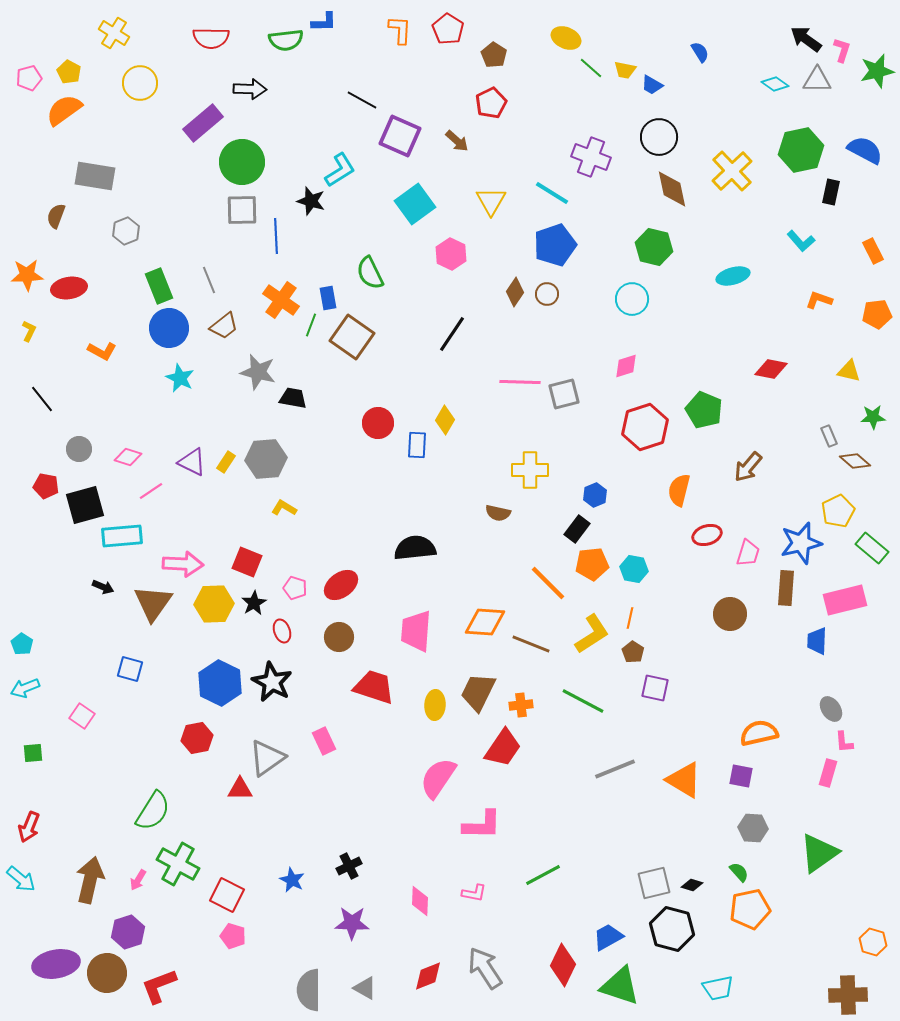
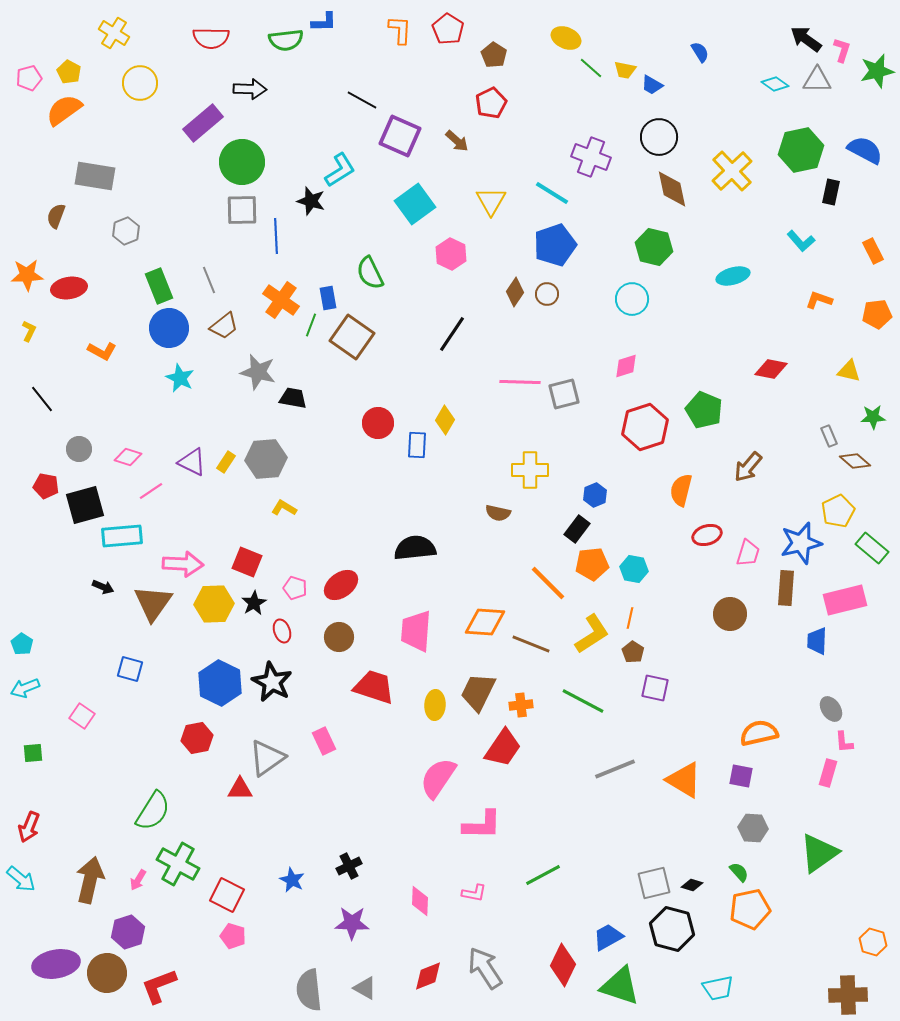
orange semicircle at (679, 490): moved 2 px right
gray semicircle at (309, 990): rotated 6 degrees counterclockwise
